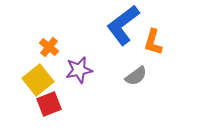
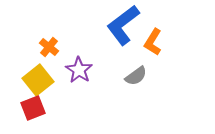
orange L-shape: rotated 16 degrees clockwise
purple star: rotated 28 degrees counterclockwise
red square: moved 16 px left, 4 px down
